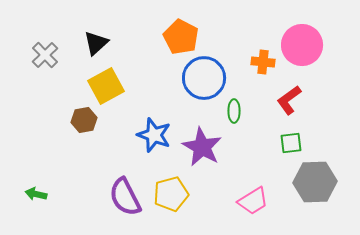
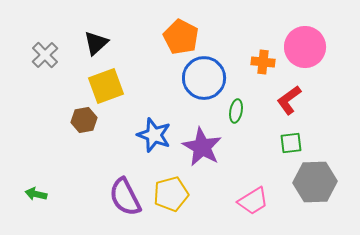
pink circle: moved 3 px right, 2 px down
yellow square: rotated 9 degrees clockwise
green ellipse: moved 2 px right; rotated 10 degrees clockwise
